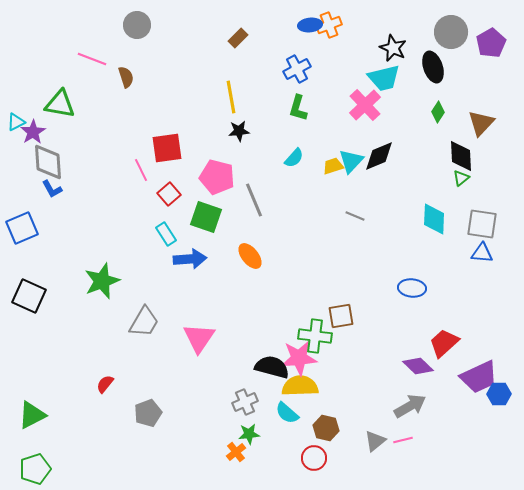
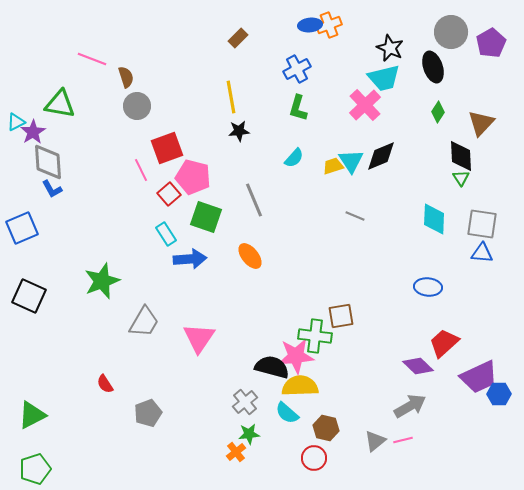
gray circle at (137, 25): moved 81 px down
black star at (393, 48): moved 3 px left
red square at (167, 148): rotated 12 degrees counterclockwise
black diamond at (379, 156): moved 2 px right
cyan triangle at (351, 161): rotated 16 degrees counterclockwise
pink pentagon at (217, 177): moved 24 px left
green triangle at (461, 178): rotated 24 degrees counterclockwise
blue ellipse at (412, 288): moved 16 px right, 1 px up
pink star at (299, 358): moved 3 px left, 2 px up
red semicircle at (105, 384): rotated 72 degrees counterclockwise
gray cross at (245, 402): rotated 15 degrees counterclockwise
